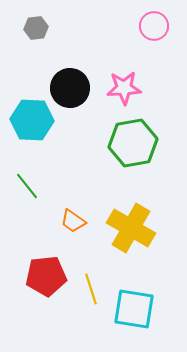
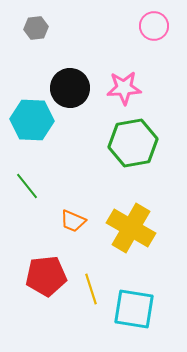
orange trapezoid: rotated 12 degrees counterclockwise
